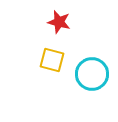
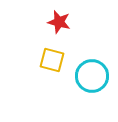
cyan circle: moved 2 px down
